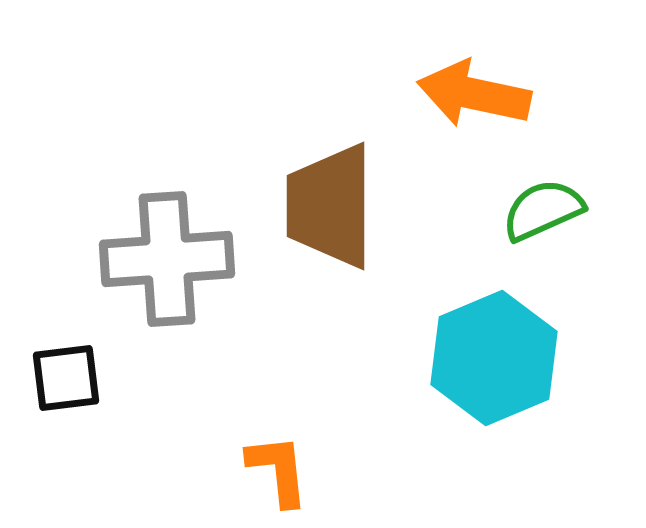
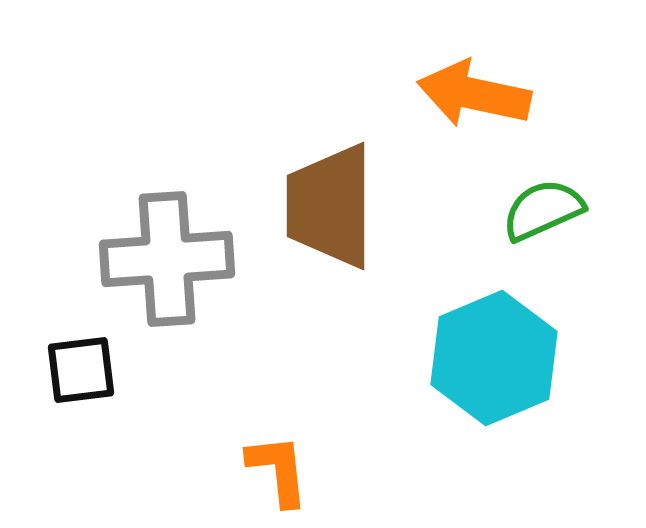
black square: moved 15 px right, 8 px up
